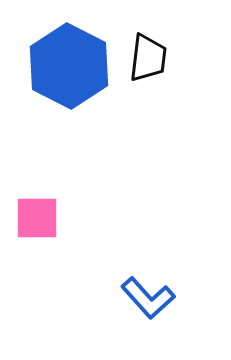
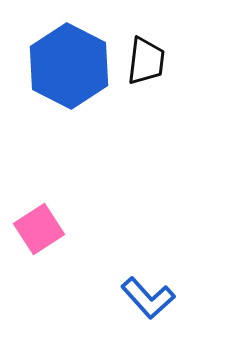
black trapezoid: moved 2 px left, 3 px down
pink square: moved 2 px right, 11 px down; rotated 33 degrees counterclockwise
